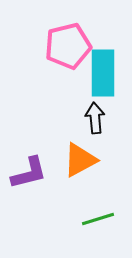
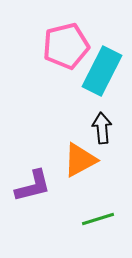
pink pentagon: moved 2 px left
cyan rectangle: moved 1 px left, 2 px up; rotated 27 degrees clockwise
black arrow: moved 7 px right, 10 px down
purple L-shape: moved 4 px right, 13 px down
